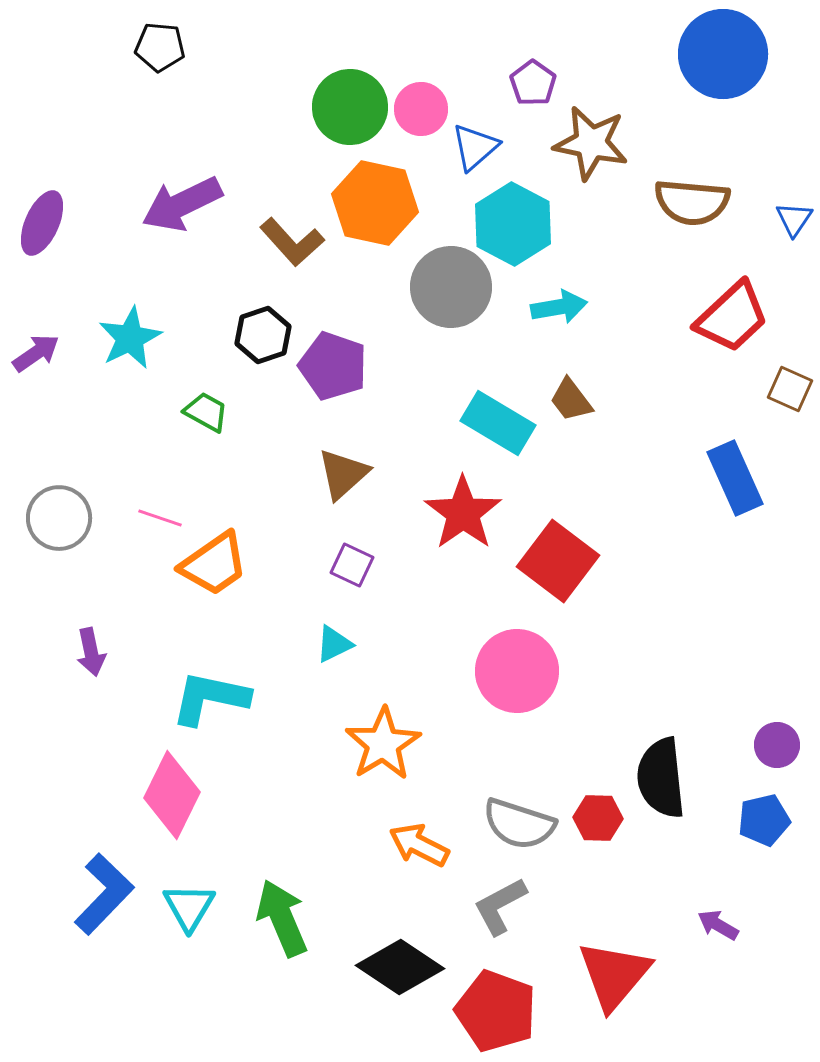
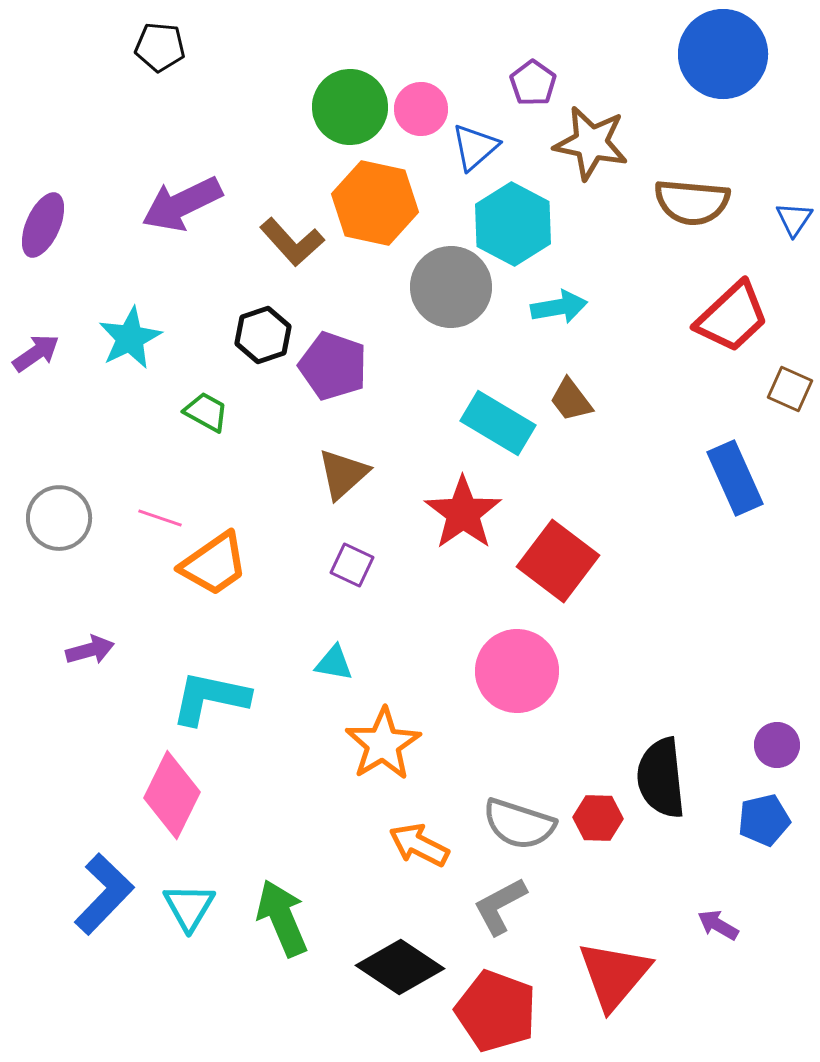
purple ellipse at (42, 223): moved 1 px right, 2 px down
cyan triangle at (334, 644): moved 19 px down; rotated 36 degrees clockwise
purple arrow at (91, 652): moved 1 px left, 2 px up; rotated 93 degrees counterclockwise
